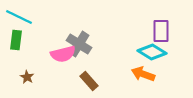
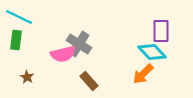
cyan diamond: rotated 16 degrees clockwise
orange arrow: rotated 65 degrees counterclockwise
